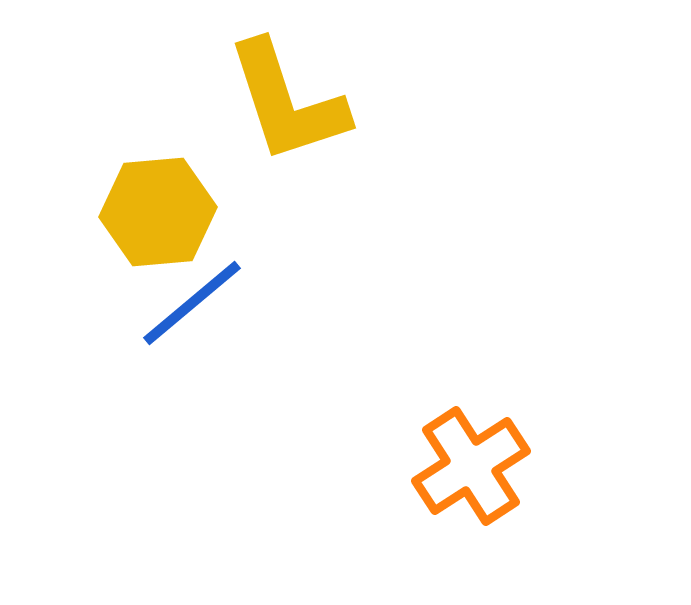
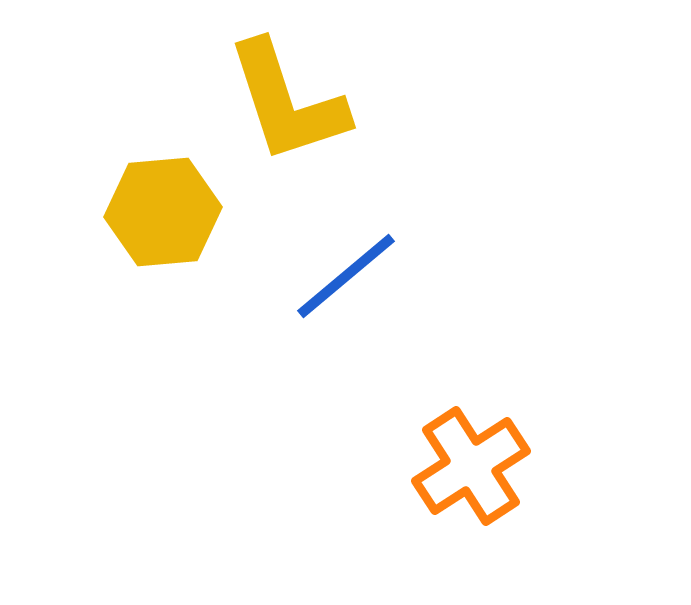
yellow hexagon: moved 5 px right
blue line: moved 154 px right, 27 px up
